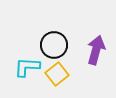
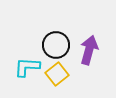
black circle: moved 2 px right
purple arrow: moved 7 px left
